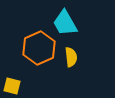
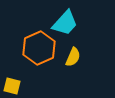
cyan trapezoid: rotated 108 degrees counterclockwise
yellow semicircle: moved 2 px right; rotated 30 degrees clockwise
